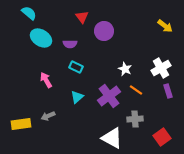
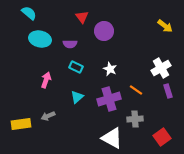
cyan ellipse: moved 1 px left, 1 px down; rotated 20 degrees counterclockwise
white star: moved 15 px left
pink arrow: rotated 49 degrees clockwise
purple cross: moved 3 px down; rotated 20 degrees clockwise
